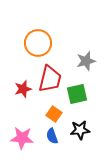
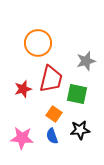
red trapezoid: moved 1 px right
green square: rotated 25 degrees clockwise
